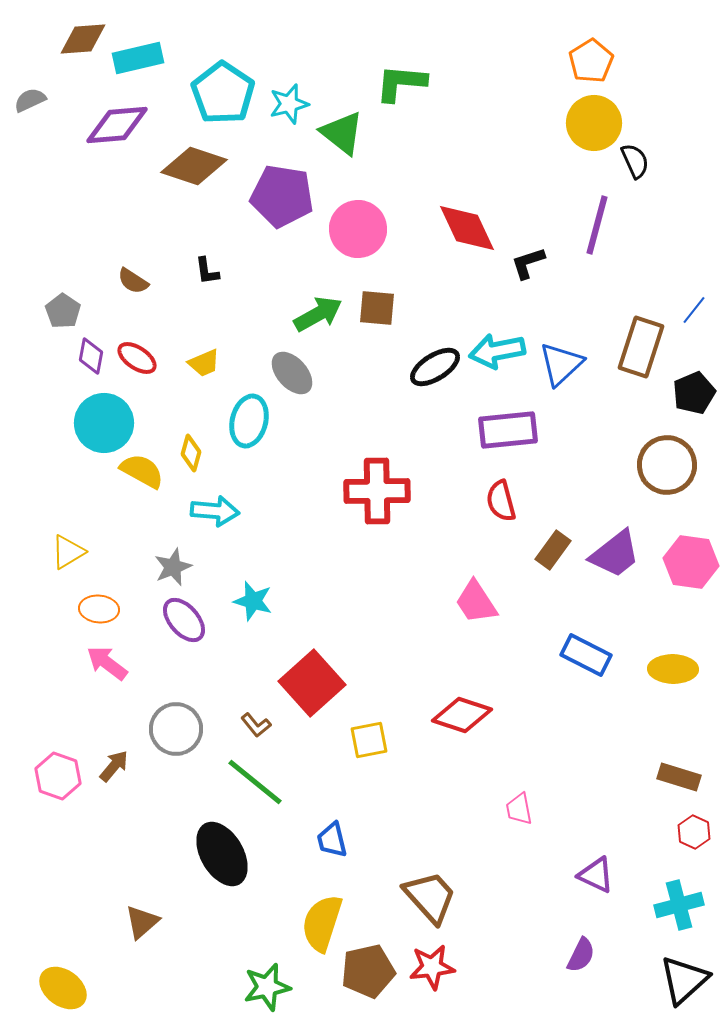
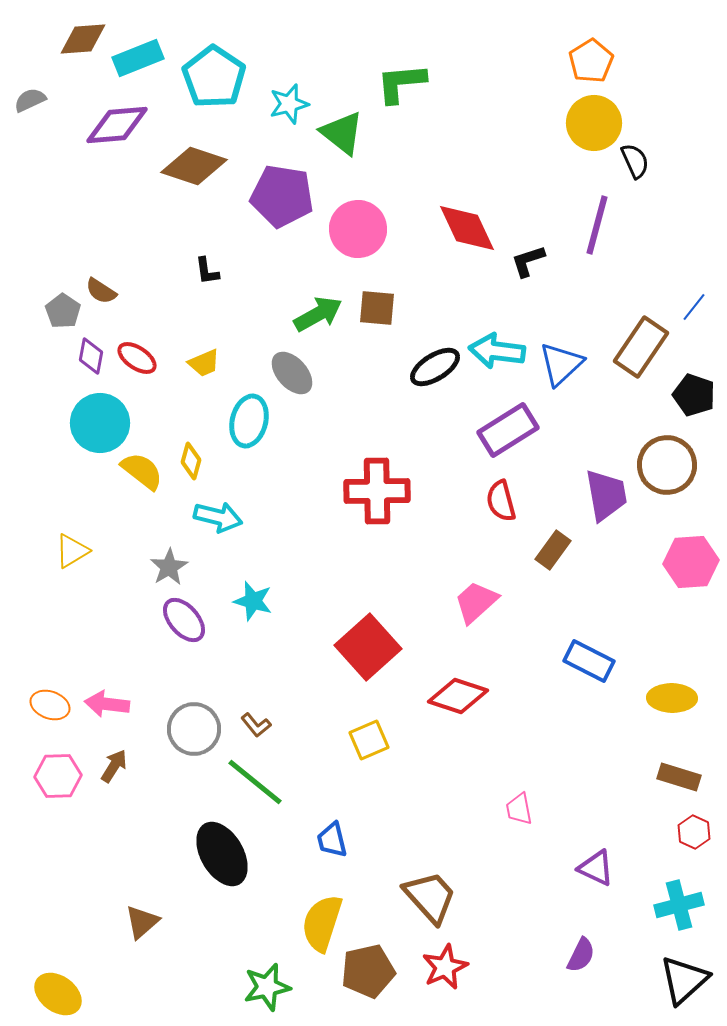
cyan rectangle at (138, 58): rotated 9 degrees counterclockwise
green L-shape at (401, 83): rotated 10 degrees counterclockwise
cyan pentagon at (223, 93): moved 9 px left, 16 px up
black L-shape at (528, 263): moved 2 px up
brown semicircle at (133, 281): moved 32 px left, 10 px down
blue line at (694, 310): moved 3 px up
brown rectangle at (641, 347): rotated 16 degrees clockwise
cyan arrow at (497, 351): rotated 18 degrees clockwise
black pentagon at (694, 393): moved 2 px down; rotated 30 degrees counterclockwise
cyan circle at (104, 423): moved 4 px left
purple rectangle at (508, 430): rotated 26 degrees counterclockwise
yellow diamond at (191, 453): moved 8 px down
yellow semicircle at (142, 471): rotated 9 degrees clockwise
cyan arrow at (215, 511): moved 3 px right, 6 px down; rotated 9 degrees clockwise
yellow triangle at (68, 552): moved 4 px right, 1 px up
purple trapezoid at (615, 554): moved 9 px left, 59 px up; rotated 62 degrees counterclockwise
pink hexagon at (691, 562): rotated 12 degrees counterclockwise
gray star at (173, 567): moved 4 px left; rotated 9 degrees counterclockwise
pink trapezoid at (476, 602): rotated 81 degrees clockwise
orange ellipse at (99, 609): moved 49 px left, 96 px down; rotated 15 degrees clockwise
blue rectangle at (586, 655): moved 3 px right, 6 px down
pink arrow at (107, 663): moved 41 px down; rotated 30 degrees counterclockwise
yellow ellipse at (673, 669): moved 1 px left, 29 px down
red square at (312, 683): moved 56 px right, 36 px up
red diamond at (462, 715): moved 4 px left, 19 px up
gray circle at (176, 729): moved 18 px right
yellow square at (369, 740): rotated 12 degrees counterclockwise
brown arrow at (114, 766): rotated 8 degrees counterclockwise
pink hexagon at (58, 776): rotated 21 degrees counterclockwise
purple triangle at (596, 875): moved 7 px up
red star at (432, 967): moved 13 px right; rotated 18 degrees counterclockwise
yellow ellipse at (63, 988): moved 5 px left, 6 px down
